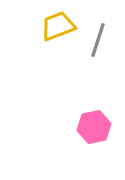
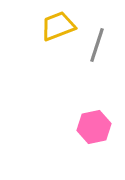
gray line: moved 1 px left, 5 px down
